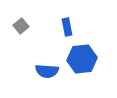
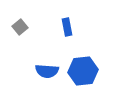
gray square: moved 1 px left, 1 px down
blue hexagon: moved 1 px right, 12 px down
